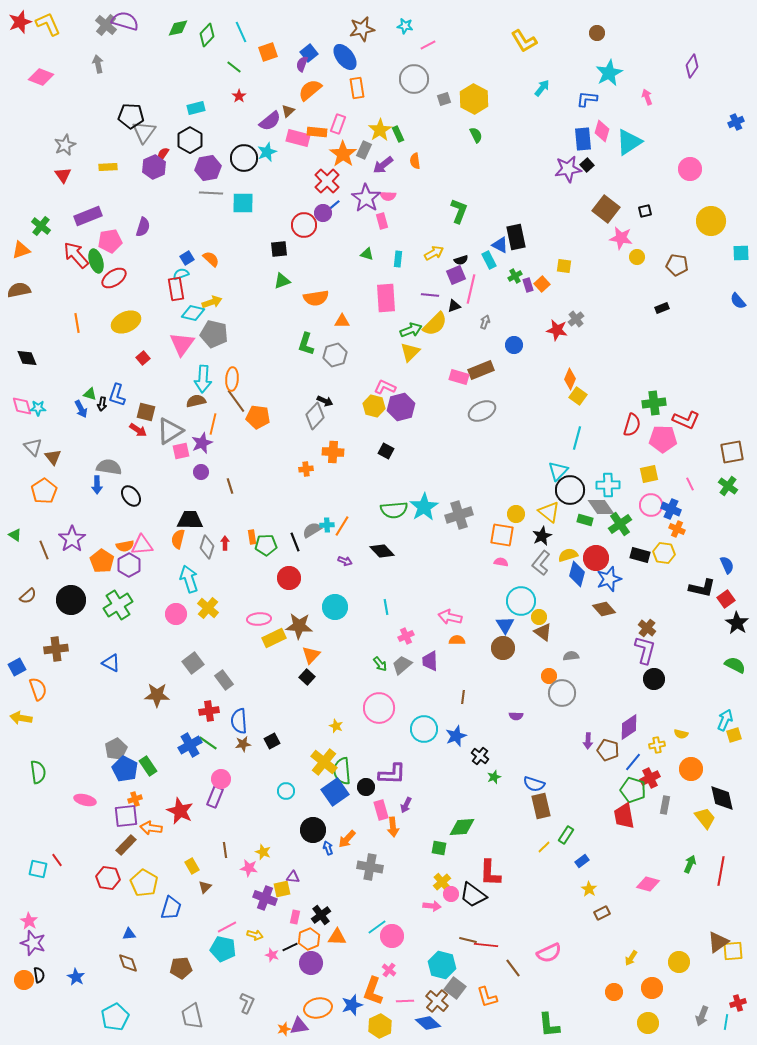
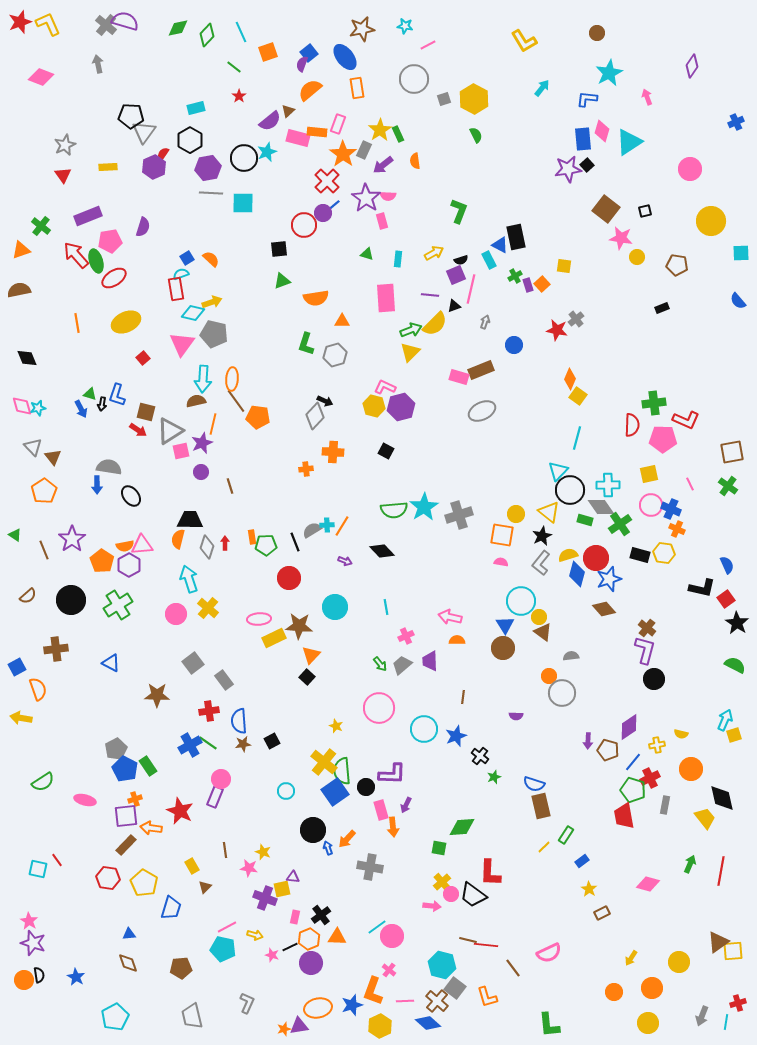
cyan star at (38, 408): rotated 14 degrees counterclockwise
red semicircle at (632, 425): rotated 15 degrees counterclockwise
green semicircle at (38, 772): moved 5 px right, 10 px down; rotated 65 degrees clockwise
